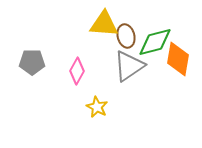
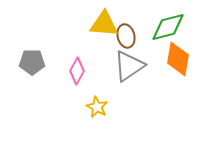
green diamond: moved 13 px right, 15 px up
